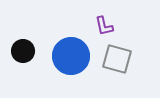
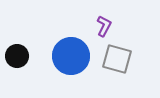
purple L-shape: rotated 140 degrees counterclockwise
black circle: moved 6 px left, 5 px down
